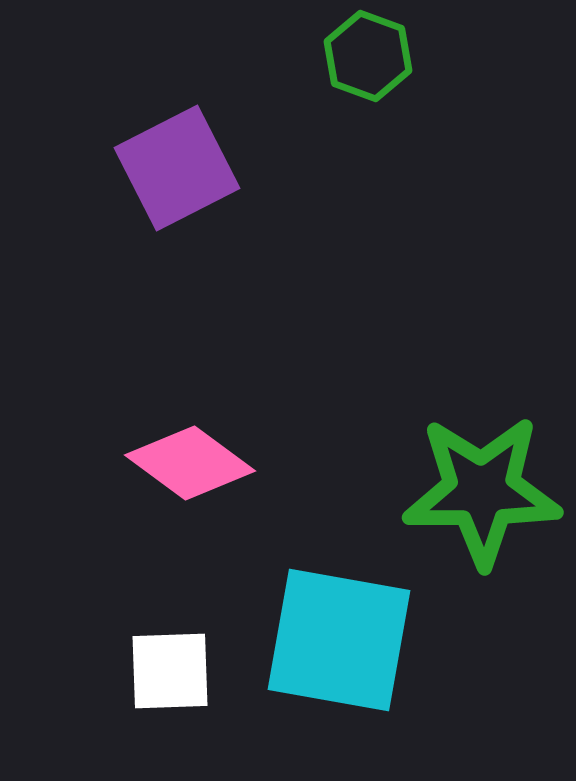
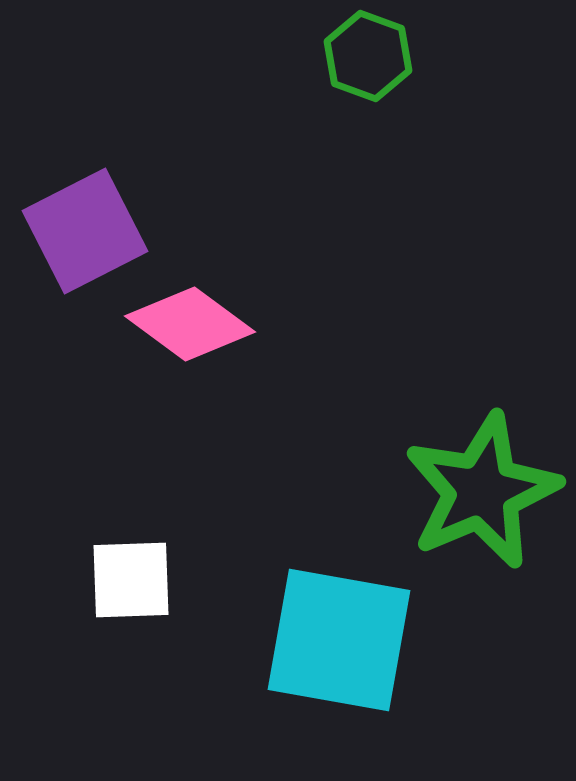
purple square: moved 92 px left, 63 px down
pink diamond: moved 139 px up
green star: rotated 23 degrees counterclockwise
white square: moved 39 px left, 91 px up
